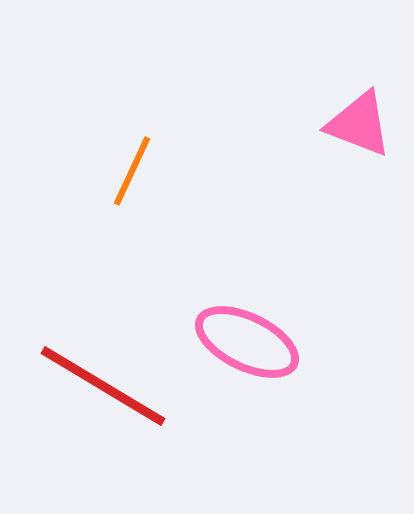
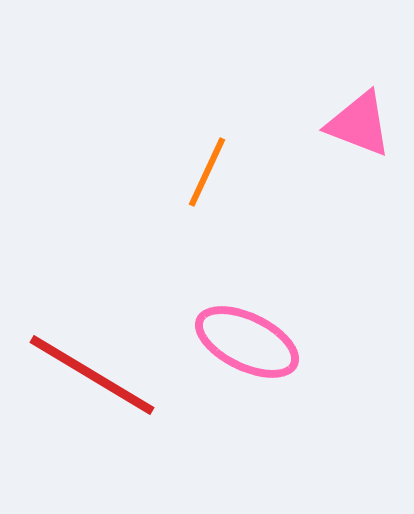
orange line: moved 75 px right, 1 px down
red line: moved 11 px left, 11 px up
